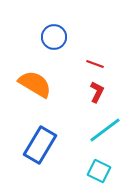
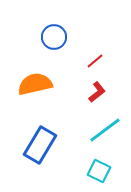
red line: moved 3 px up; rotated 60 degrees counterclockwise
orange semicircle: rotated 44 degrees counterclockwise
red L-shape: rotated 25 degrees clockwise
